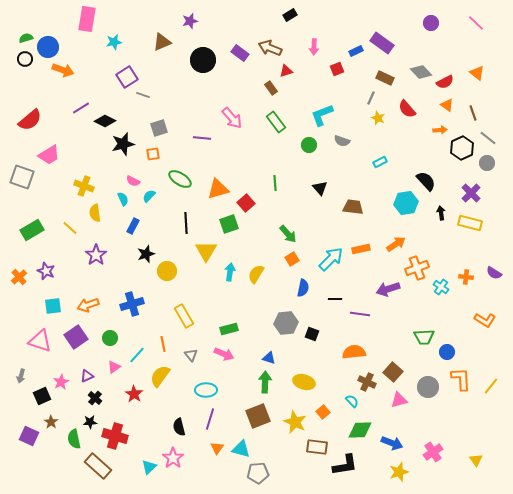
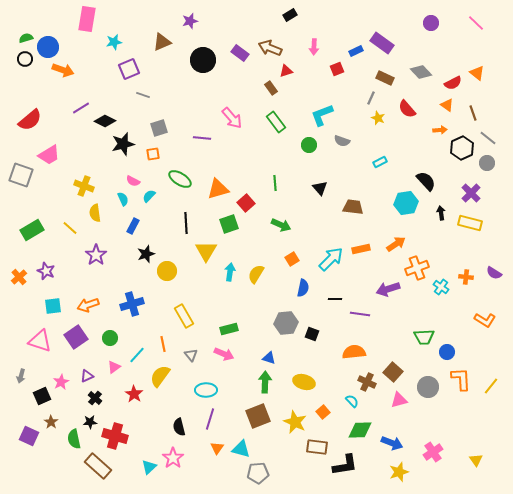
purple square at (127, 77): moved 2 px right, 8 px up; rotated 10 degrees clockwise
red semicircle at (445, 82): moved 8 px right, 1 px down
gray square at (22, 177): moved 1 px left, 2 px up
green arrow at (288, 234): moved 7 px left, 9 px up; rotated 24 degrees counterclockwise
